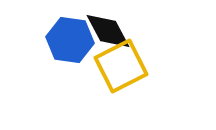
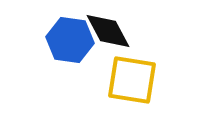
yellow square: moved 11 px right, 14 px down; rotated 36 degrees clockwise
